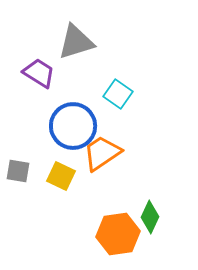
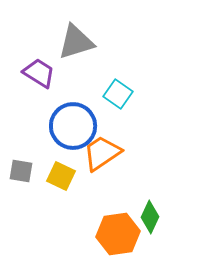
gray square: moved 3 px right
